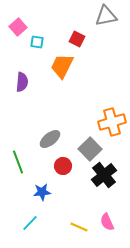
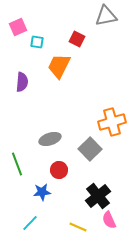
pink square: rotated 18 degrees clockwise
orange trapezoid: moved 3 px left
gray ellipse: rotated 20 degrees clockwise
green line: moved 1 px left, 2 px down
red circle: moved 4 px left, 4 px down
black cross: moved 6 px left, 21 px down
pink semicircle: moved 2 px right, 2 px up
yellow line: moved 1 px left
